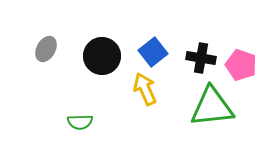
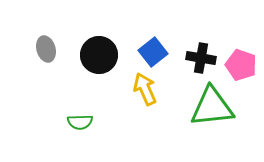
gray ellipse: rotated 45 degrees counterclockwise
black circle: moved 3 px left, 1 px up
